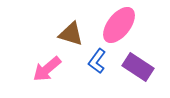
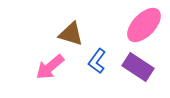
pink ellipse: moved 25 px right; rotated 6 degrees clockwise
pink arrow: moved 3 px right, 2 px up
